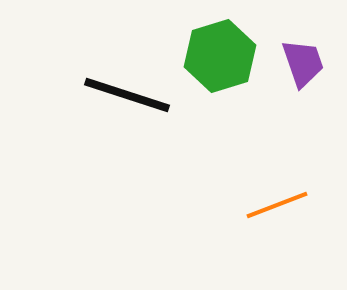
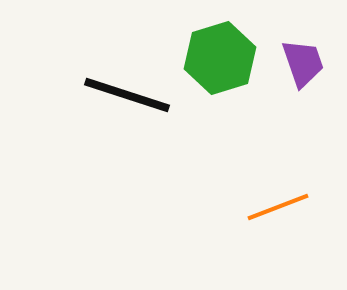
green hexagon: moved 2 px down
orange line: moved 1 px right, 2 px down
